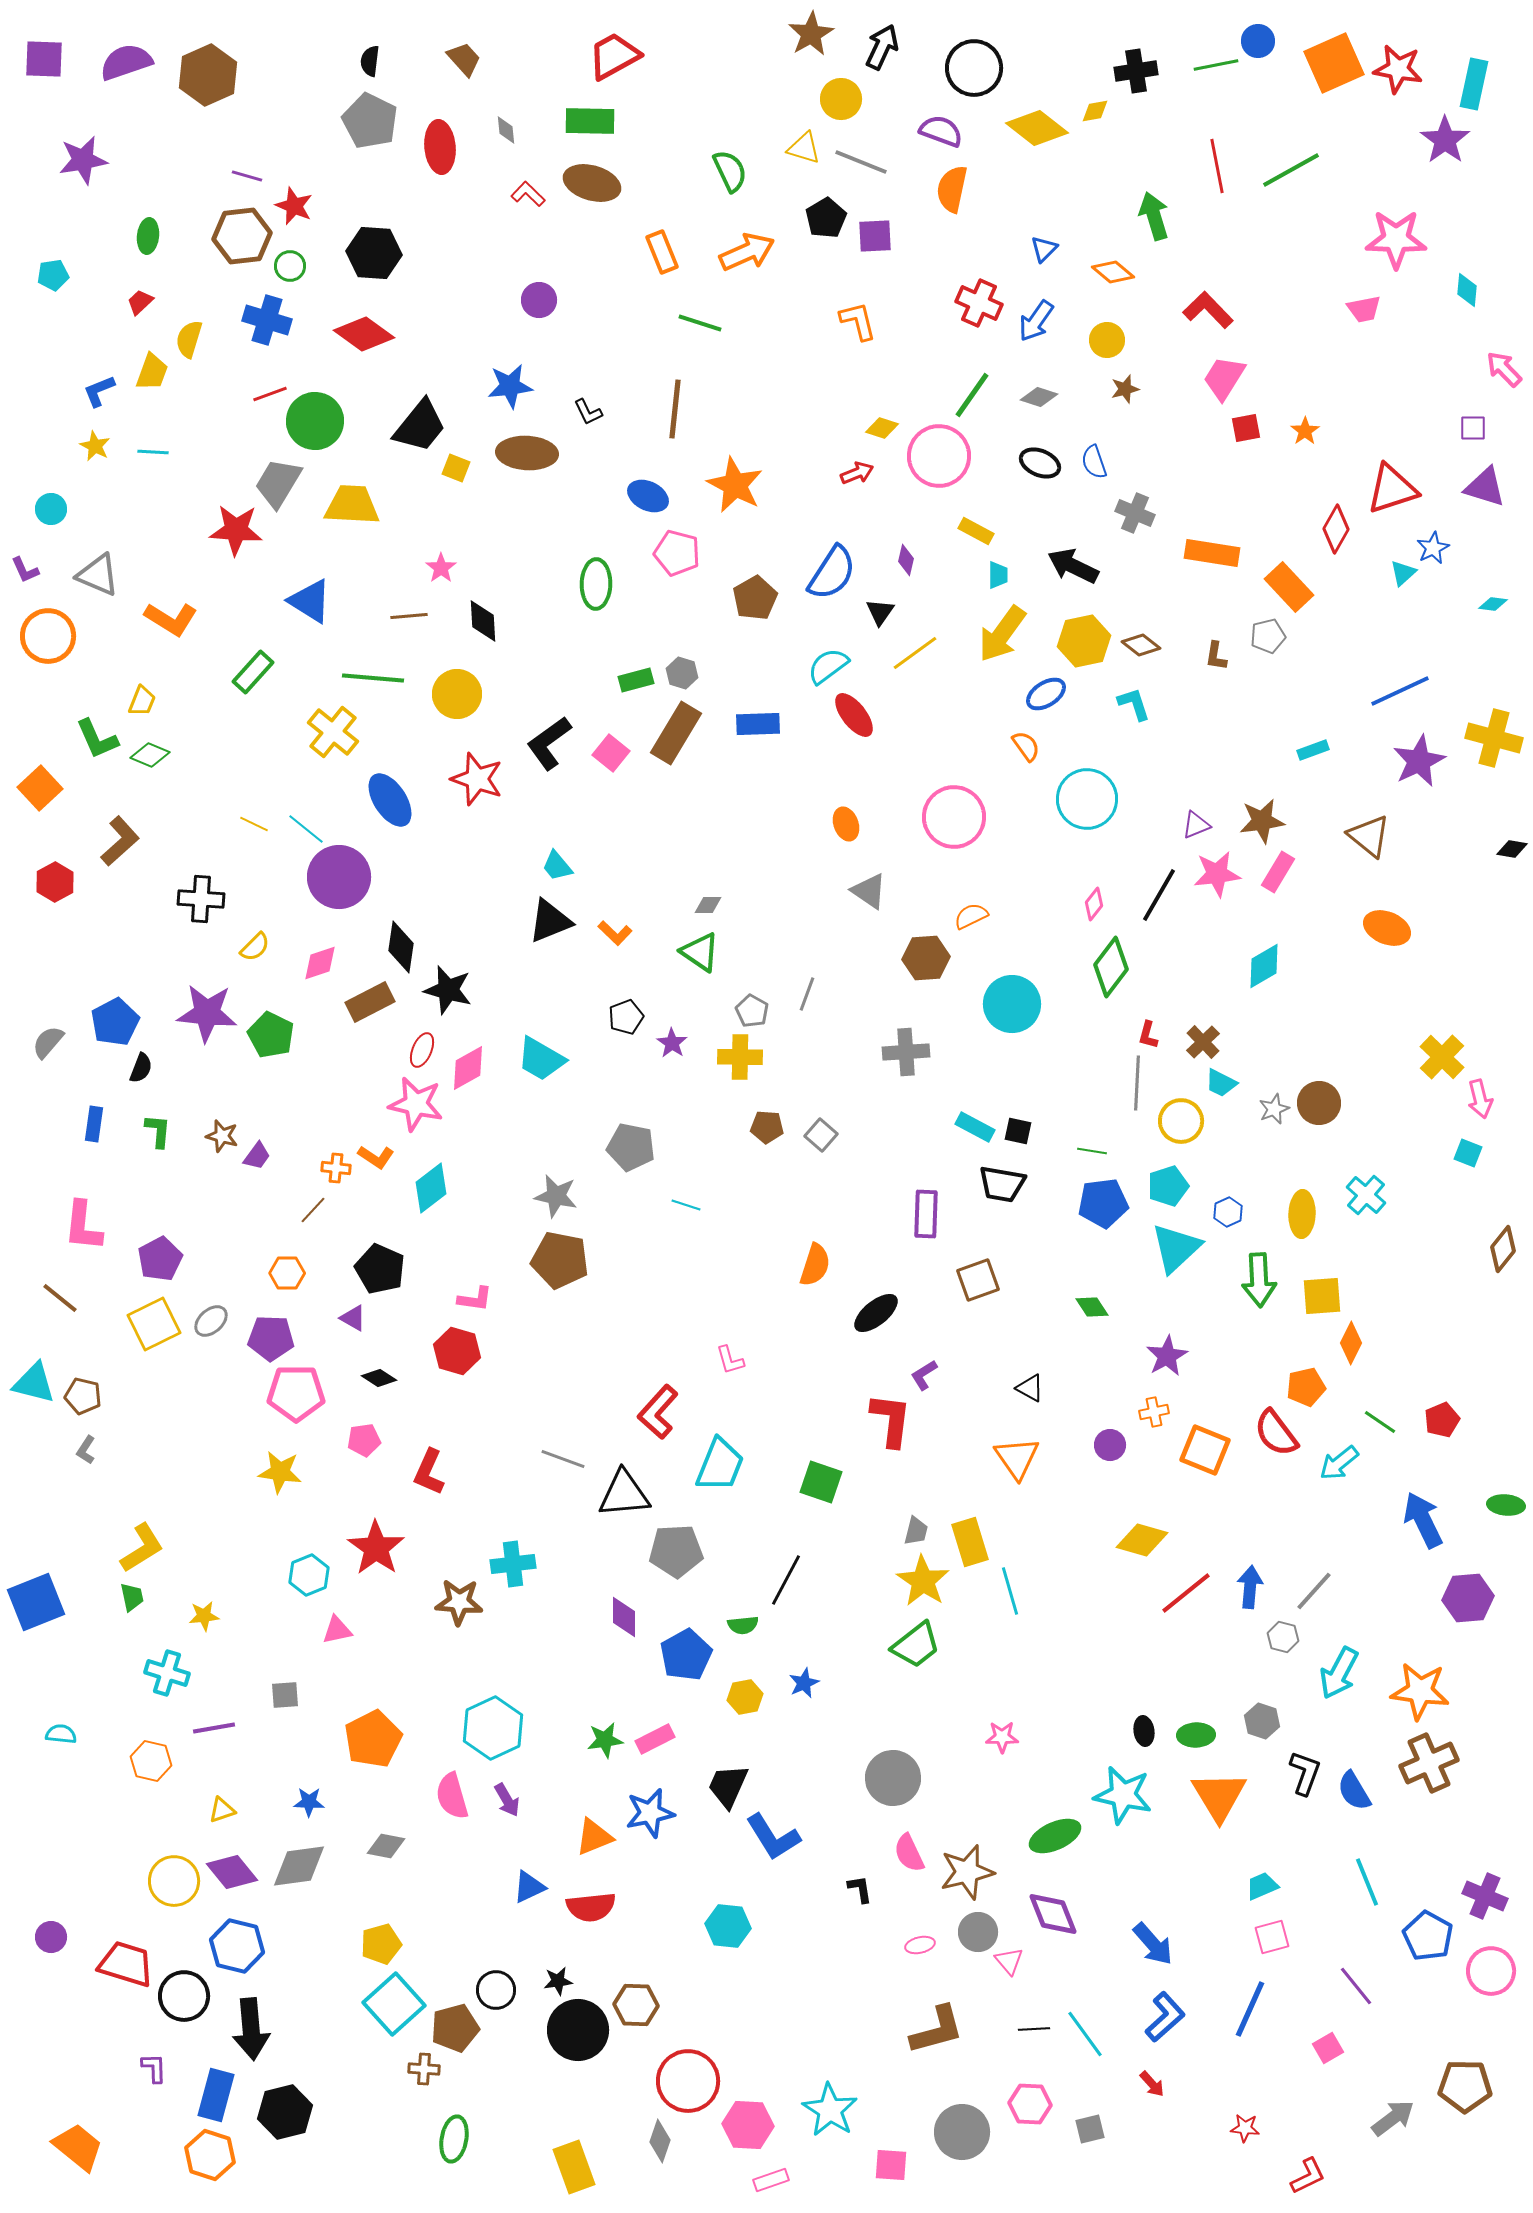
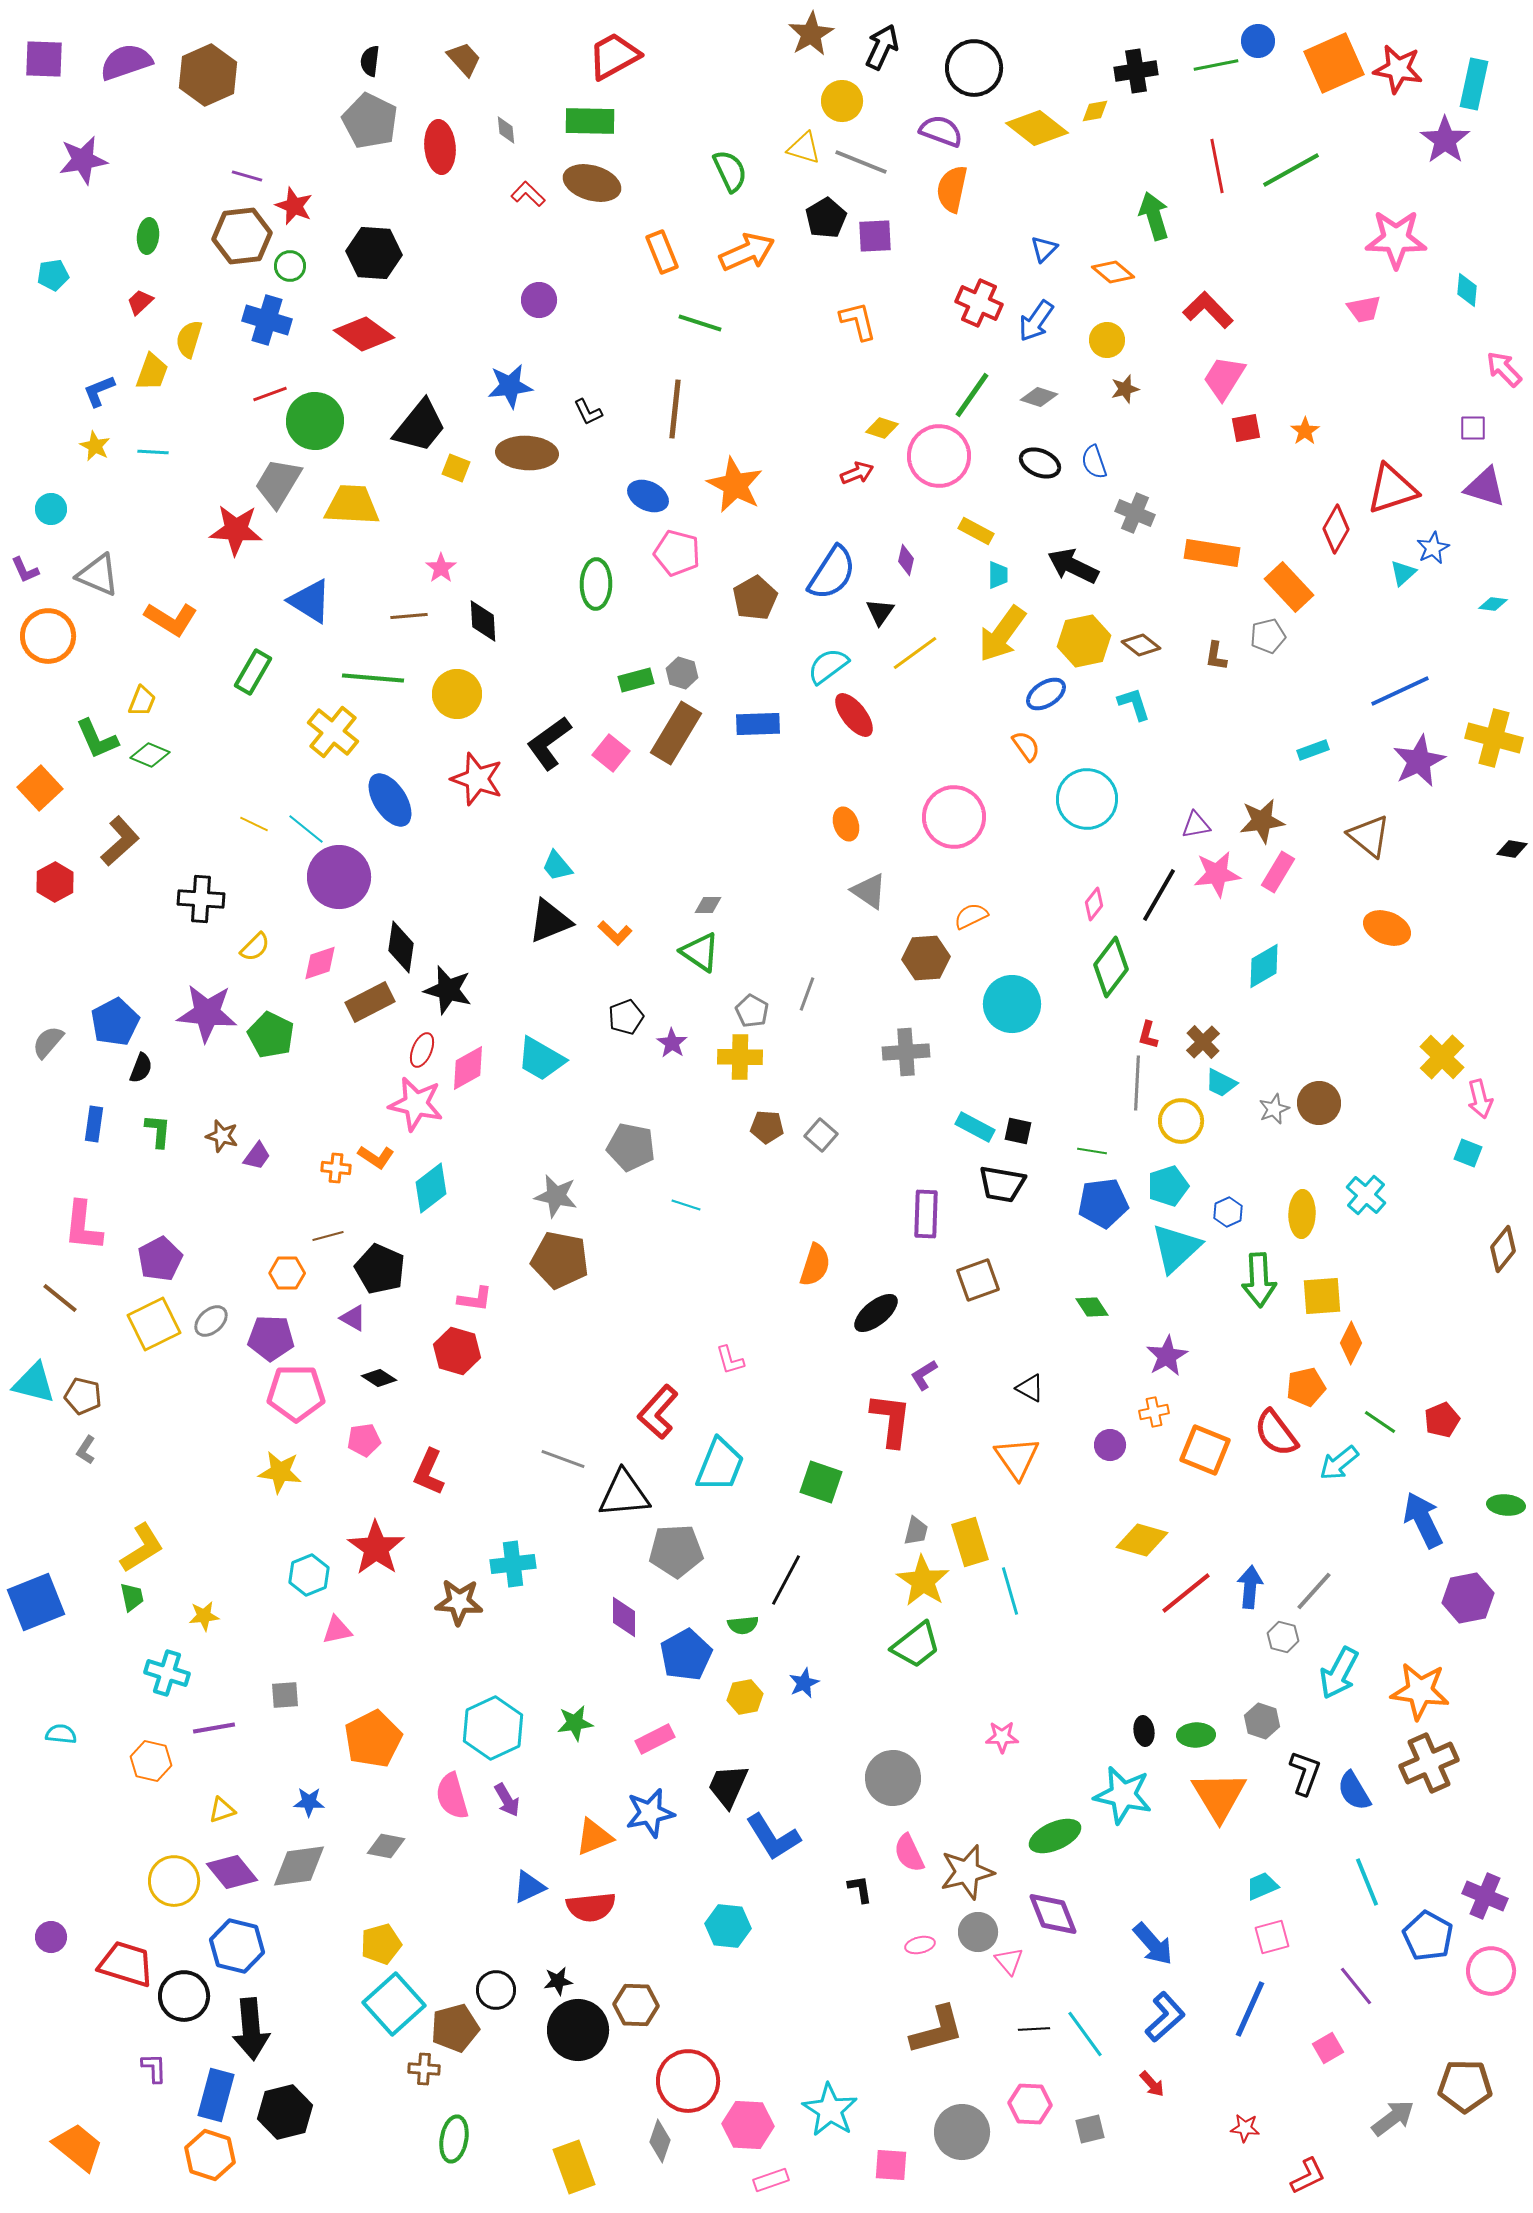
yellow circle at (841, 99): moved 1 px right, 2 px down
green rectangle at (253, 672): rotated 12 degrees counterclockwise
purple triangle at (1196, 825): rotated 12 degrees clockwise
brown line at (313, 1210): moved 15 px right, 26 px down; rotated 32 degrees clockwise
purple hexagon at (1468, 1598): rotated 6 degrees counterclockwise
green star at (605, 1740): moved 30 px left, 17 px up
